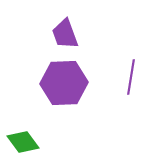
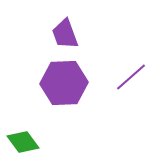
purple line: rotated 40 degrees clockwise
